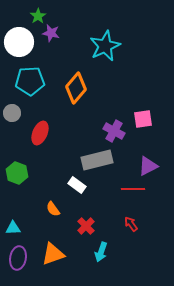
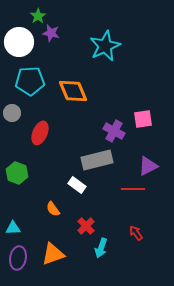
orange diamond: moved 3 px left, 3 px down; rotated 64 degrees counterclockwise
red arrow: moved 5 px right, 9 px down
cyan arrow: moved 4 px up
